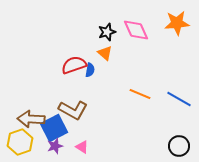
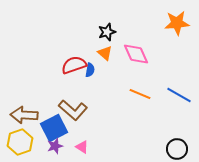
pink diamond: moved 24 px down
blue line: moved 4 px up
brown L-shape: rotated 12 degrees clockwise
brown arrow: moved 7 px left, 4 px up
black circle: moved 2 px left, 3 px down
